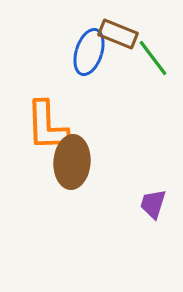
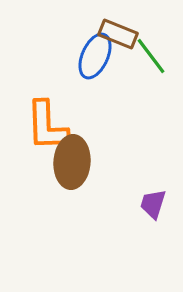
blue ellipse: moved 6 px right, 4 px down; rotated 6 degrees clockwise
green line: moved 2 px left, 2 px up
